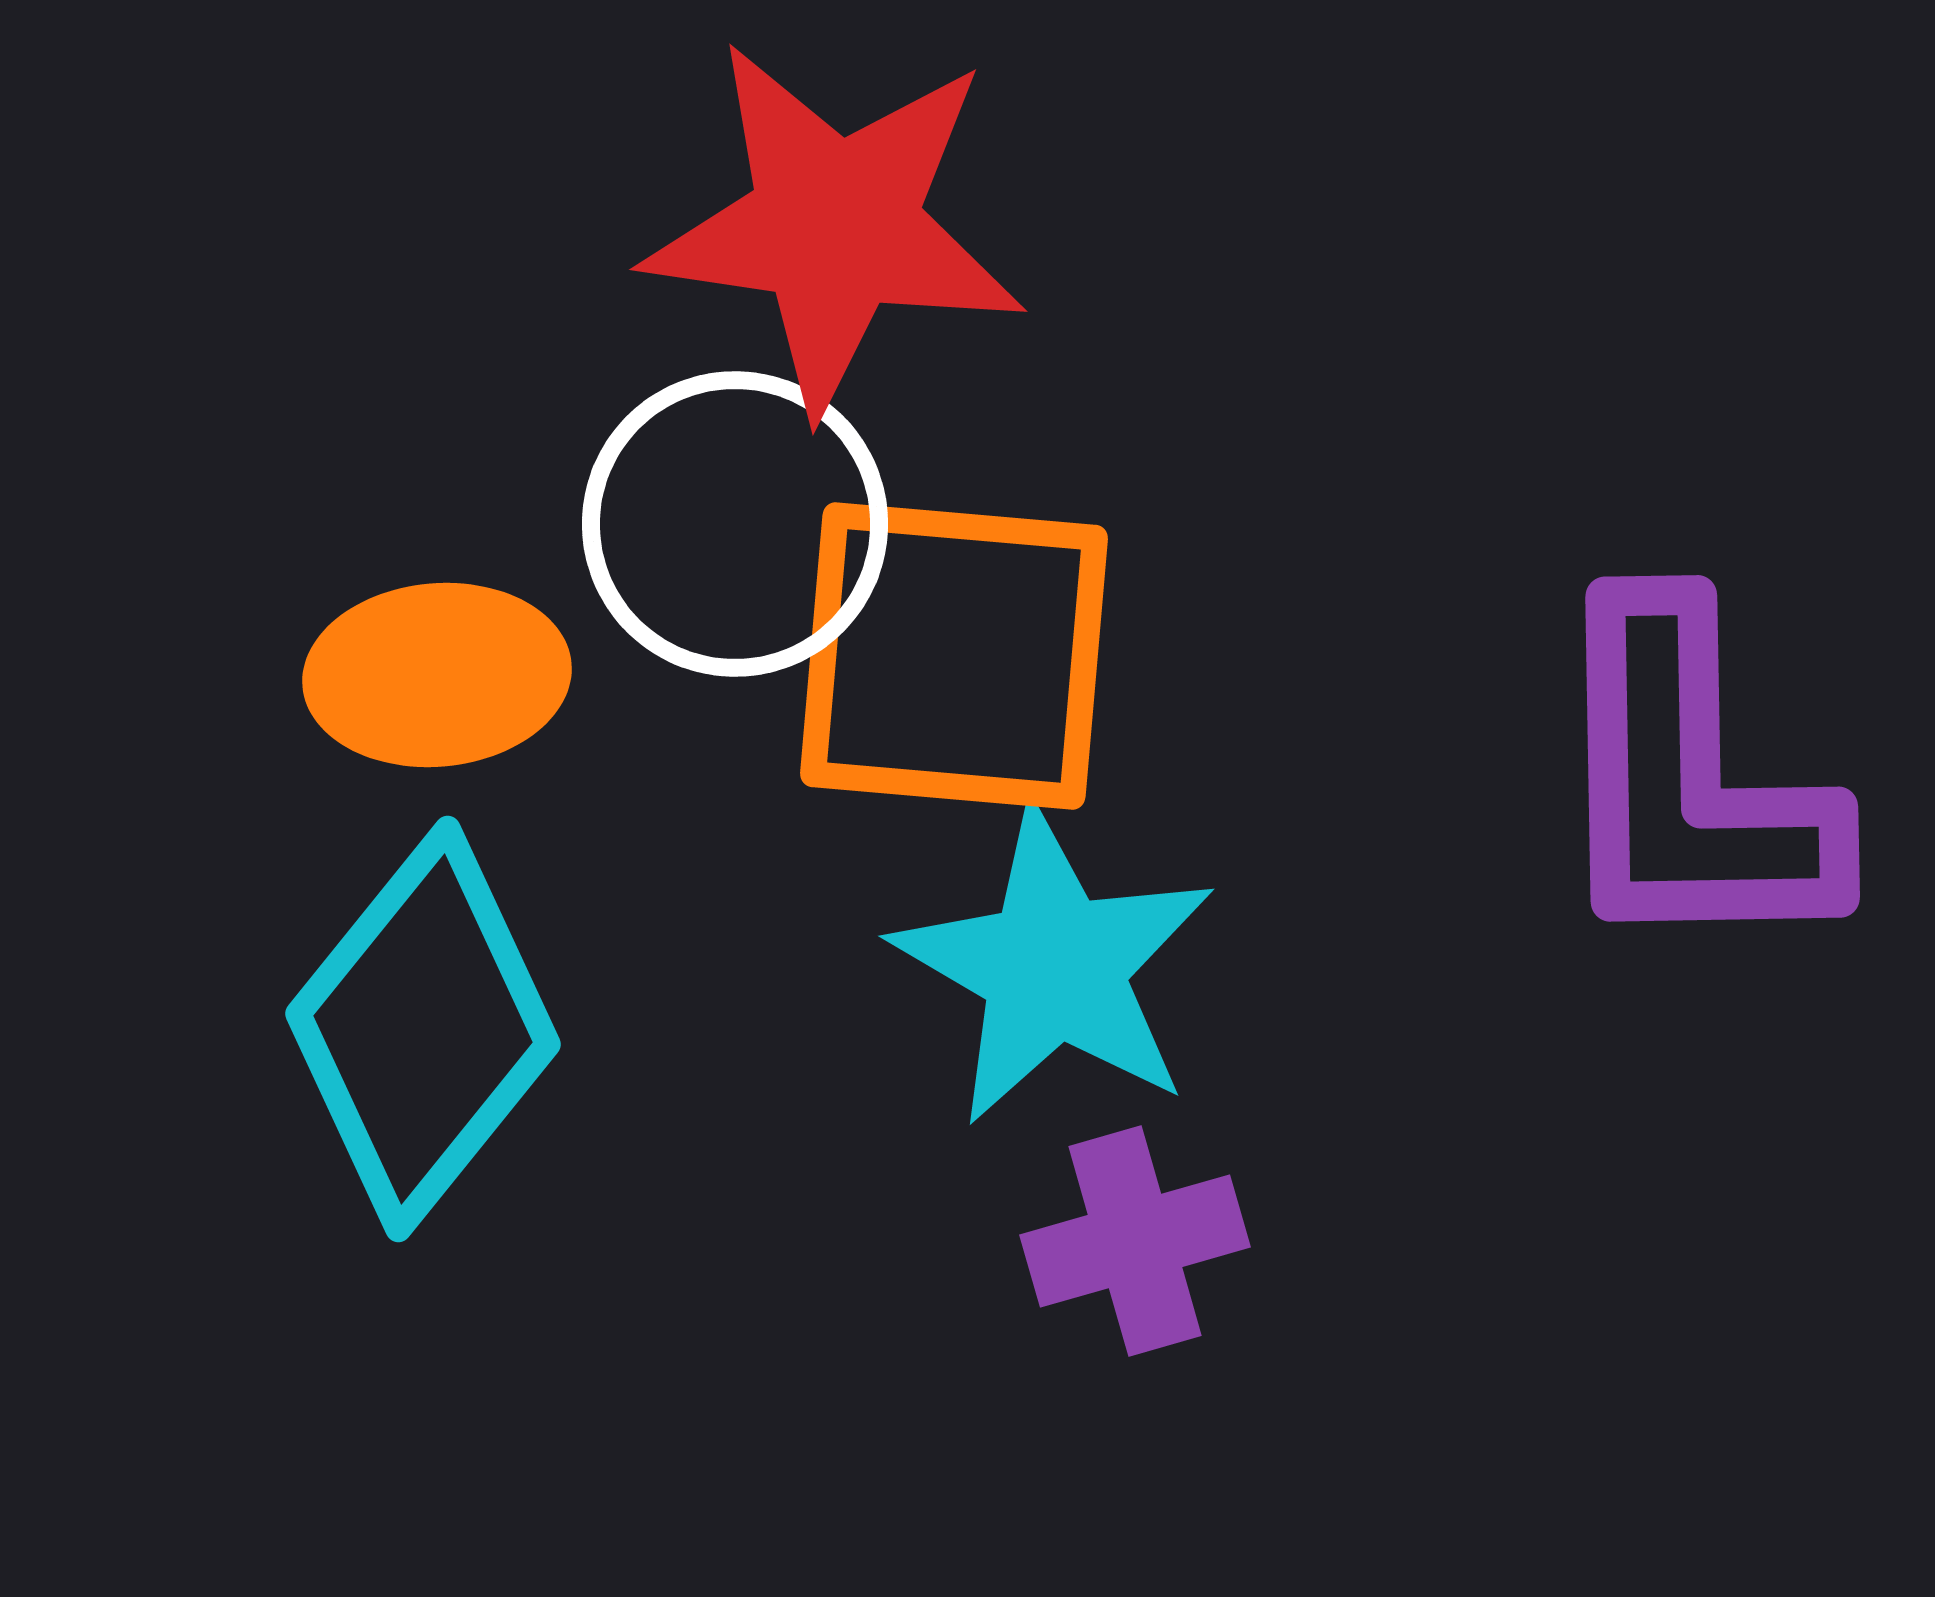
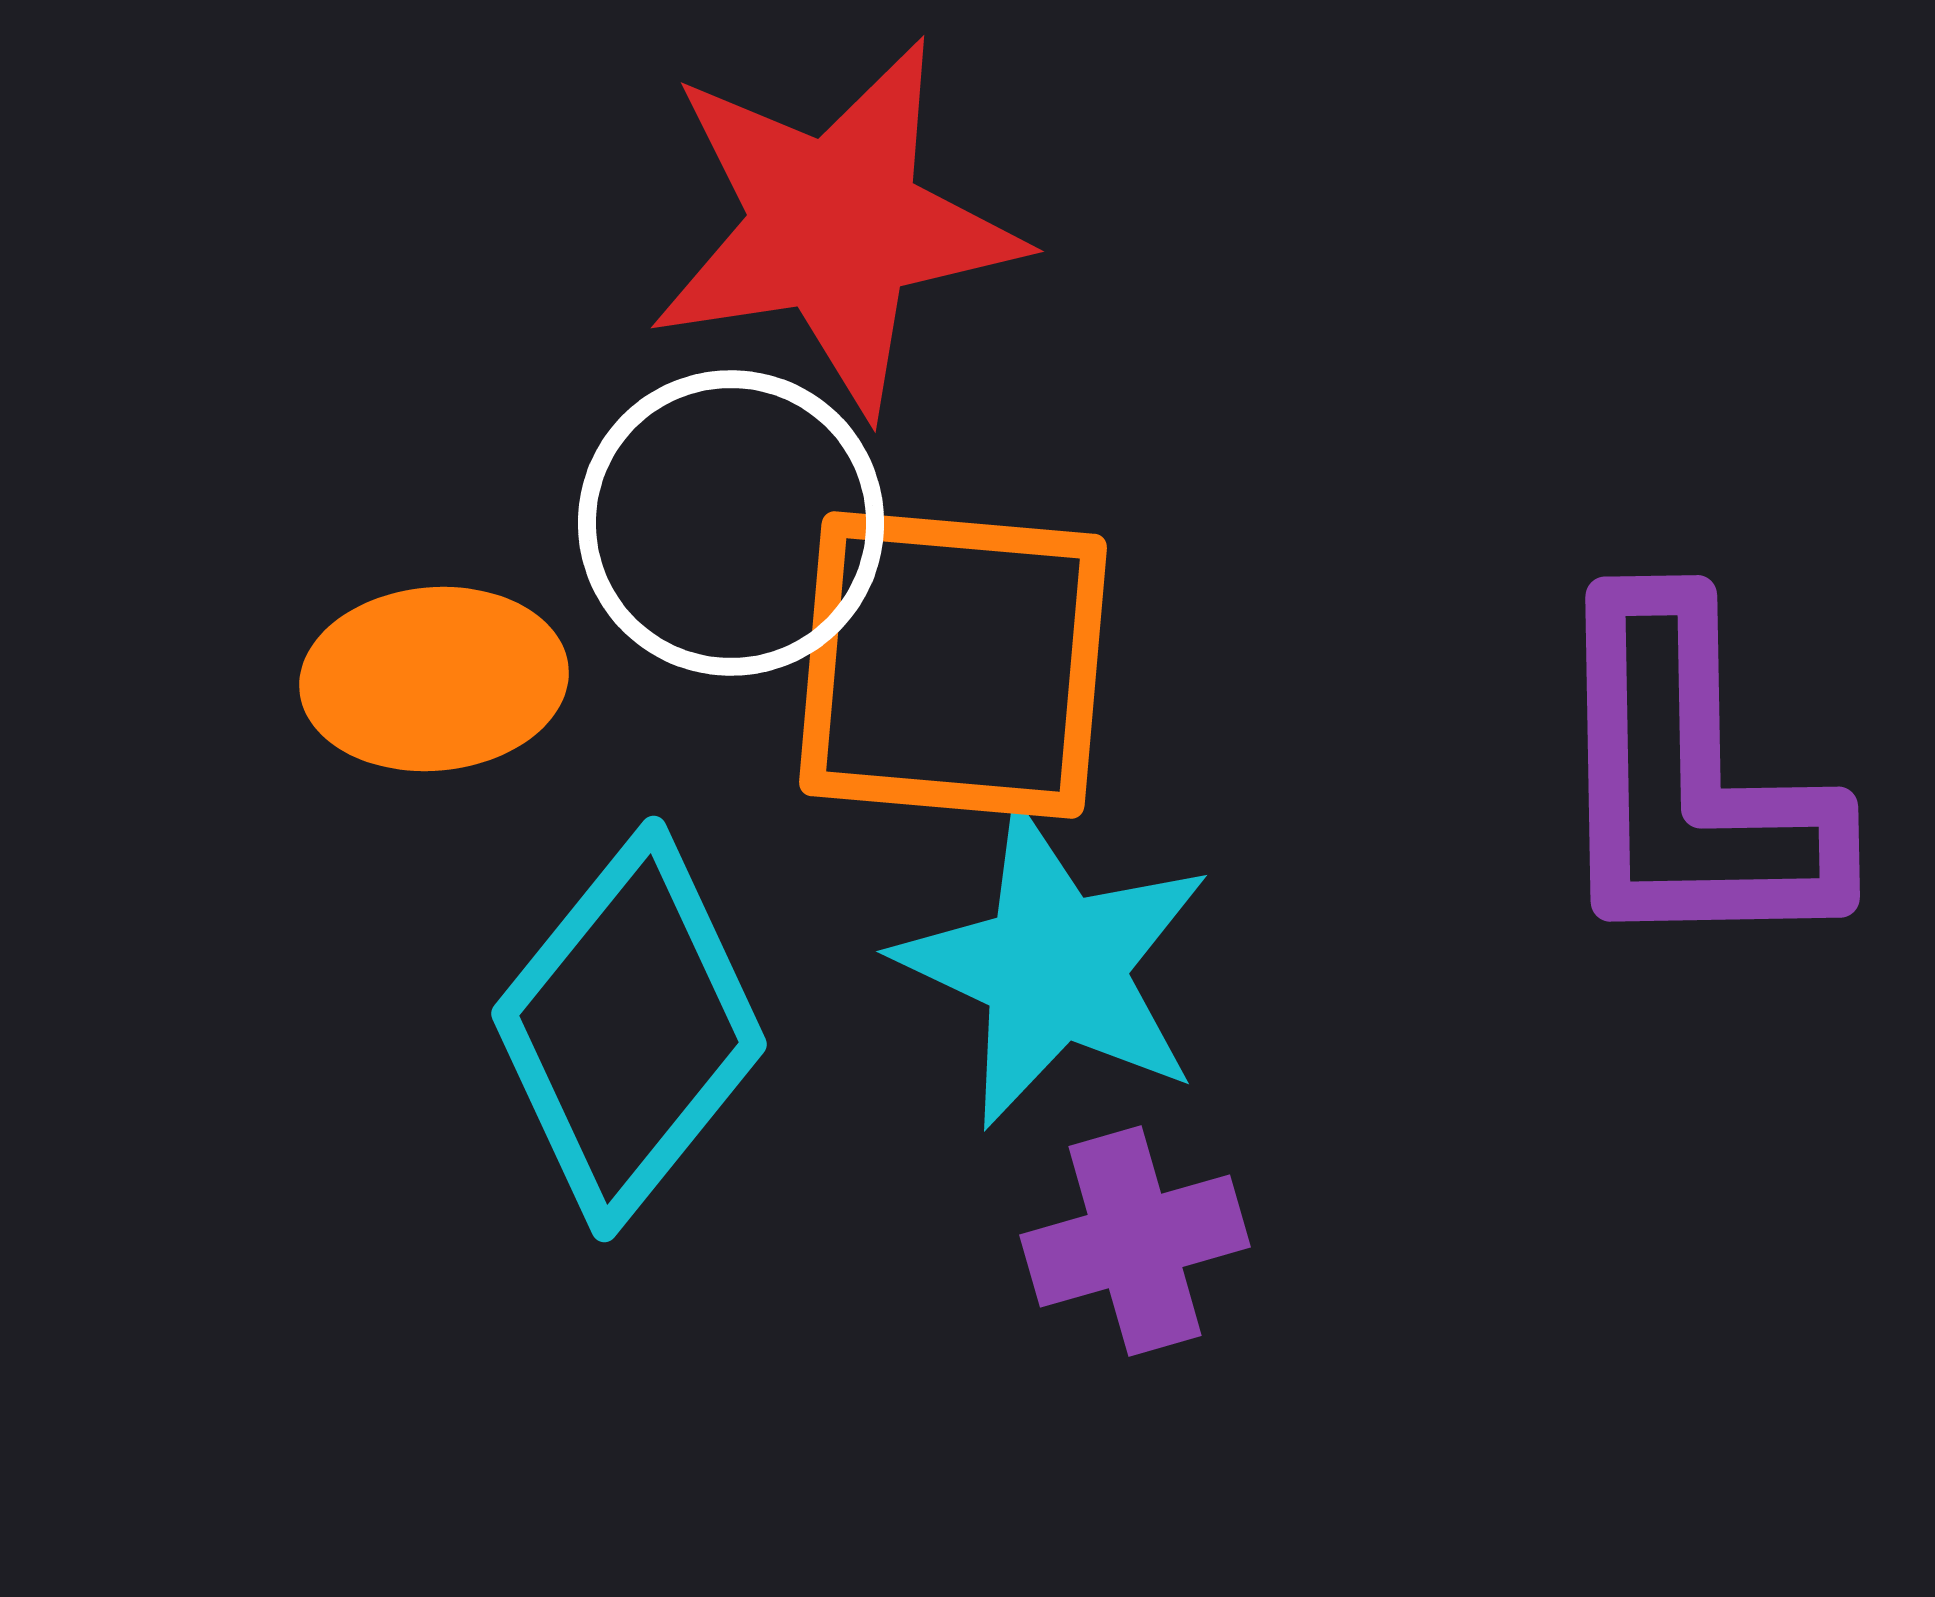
red star: rotated 17 degrees counterclockwise
white circle: moved 4 px left, 1 px up
orange square: moved 1 px left, 9 px down
orange ellipse: moved 3 px left, 4 px down
cyan star: rotated 5 degrees counterclockwise
cyan diamond: moved 206 px right
